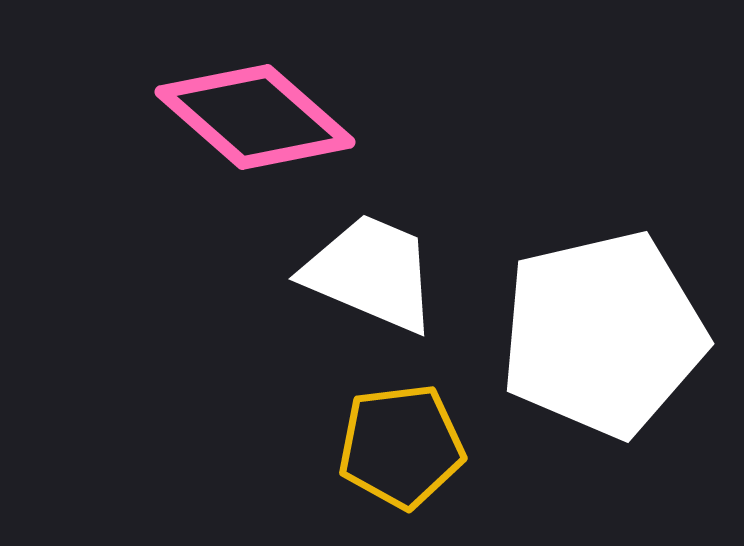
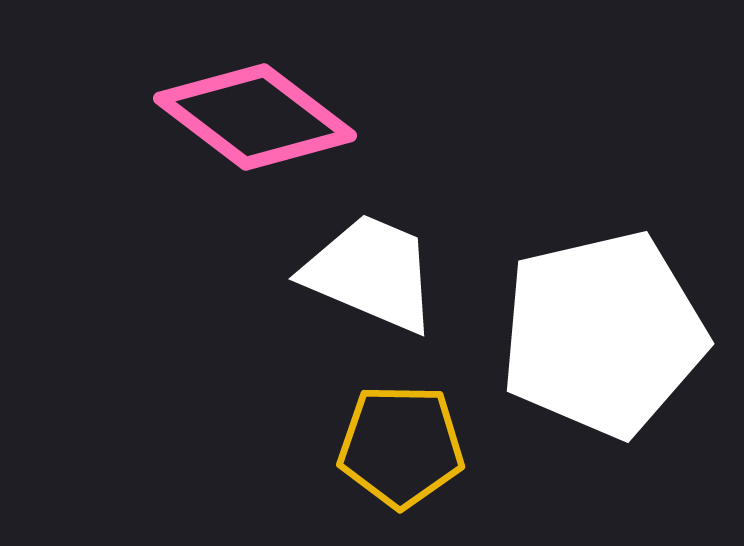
pink diamond: rotated 4 degrees counterclockwise
yellow pentagon: rotated 8 degrees clockwise
